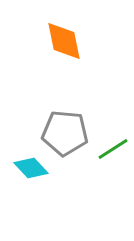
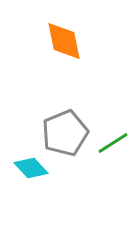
gray pentagon: rotated 27 degrees counterclockwise
green line: moved 6 px up
